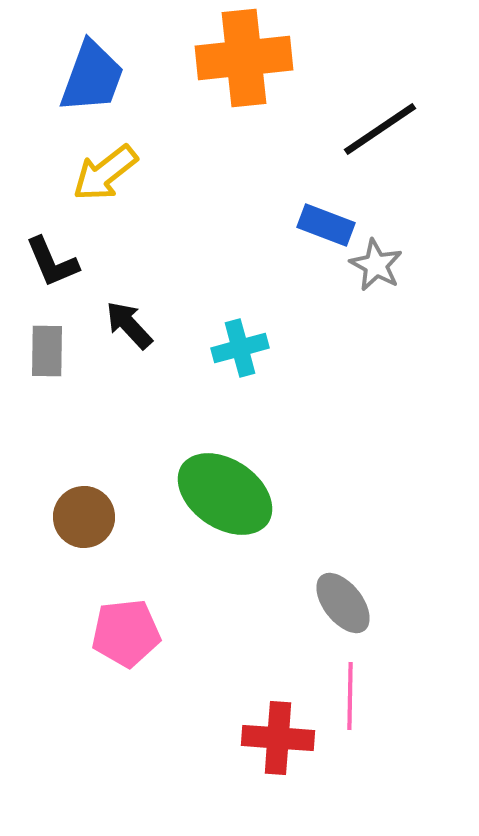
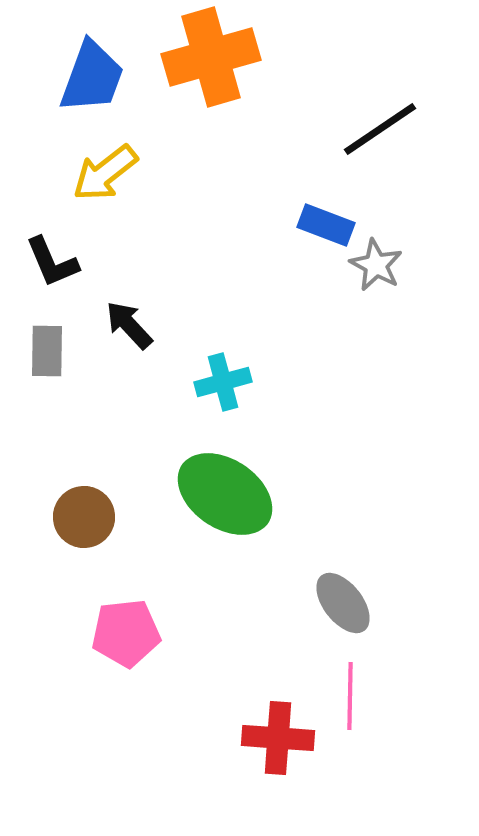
orange cross: moved 33 px left, 1 px up; rotated 10 degrees counterclockwise
cyan cross: moved 17 px left, 34 px down
